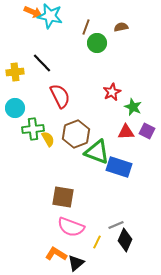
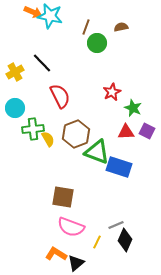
yellow cross: rotated 24 degrees counterclockwise
green star: moved 1 px down
